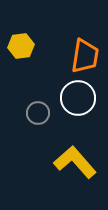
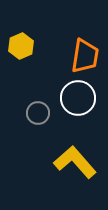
yellow hexagon: rotated 15 degrees counterclockwise
